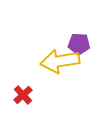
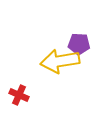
red cross: moved 4 px left; rotated 24 degrees counterclockwise
